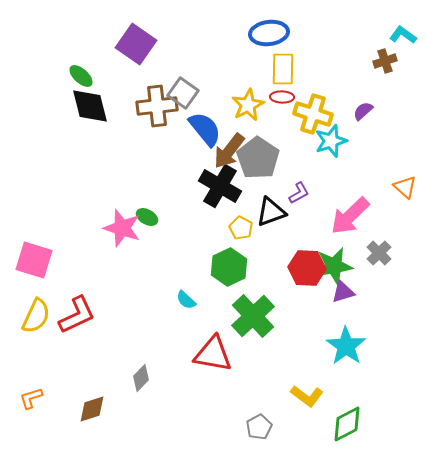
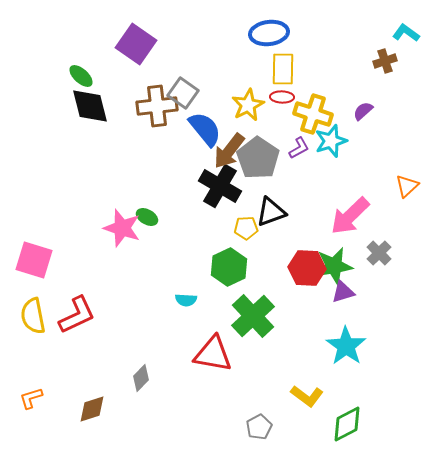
cyan L-shape at (403, 35): moved 3 px right, 2 px up
orange triangle at (405, 187): moved 2 px right, 1 px up; rotated 35 degrees clockwise
purple L-shape at (299, 193): moved 45 px up
yellow pentagon at (241, 228): moved 5 px right; rotated 30 degrees counterclockwise
cyan semicircle at (186, 300): rotated 40 degrees counterclockwise
yellow semicircle at (36, 316): moved 3 px left; rotated 144 degrees clockwise
